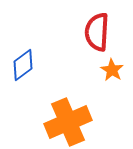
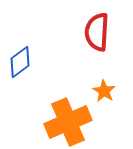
blue diamond: moved 3 px left, 3 px up
orange star: moved 8 px left, 21 px down
